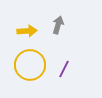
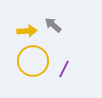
gray arrow: moved 5 px left; rotated 66 degrees counterclockwise
yellow circle: moved 3 px right, 4 px up
